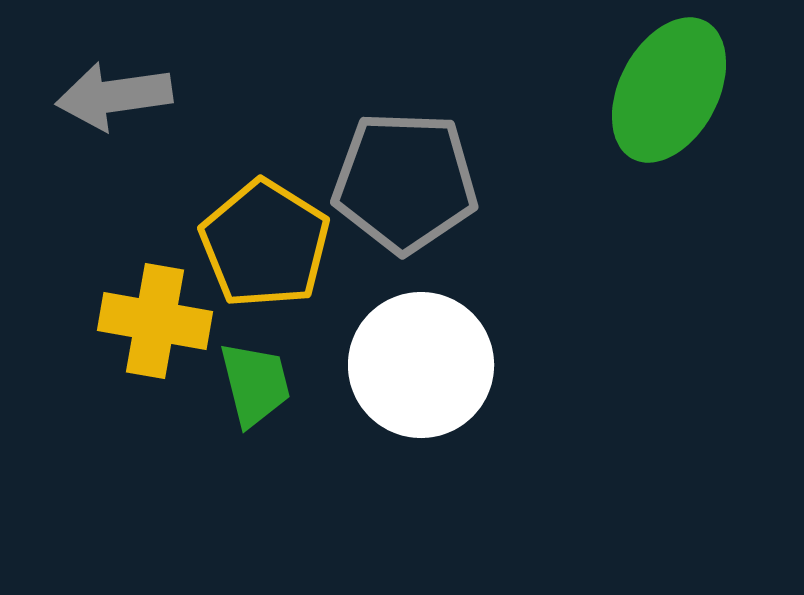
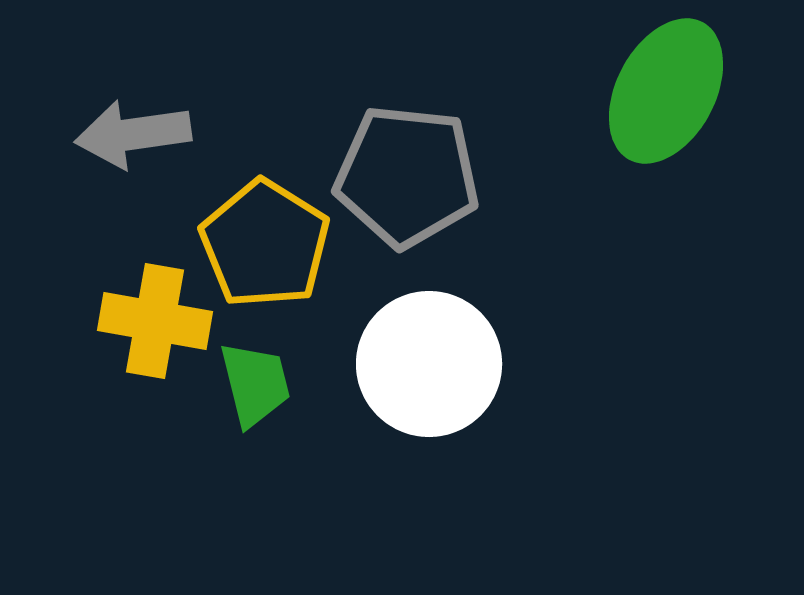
green ellipse: moved 3 px left, 1 px down
gray arrow: moved 19 px right, 38 px down
gray pentagon: moved 2 px right, 6 px up; rotated 4 degrees clockwise
white circle: moved 8 px right, 1 px up
